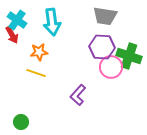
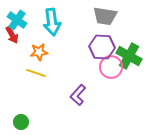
green cross: rotated 10 degrees clockwise
